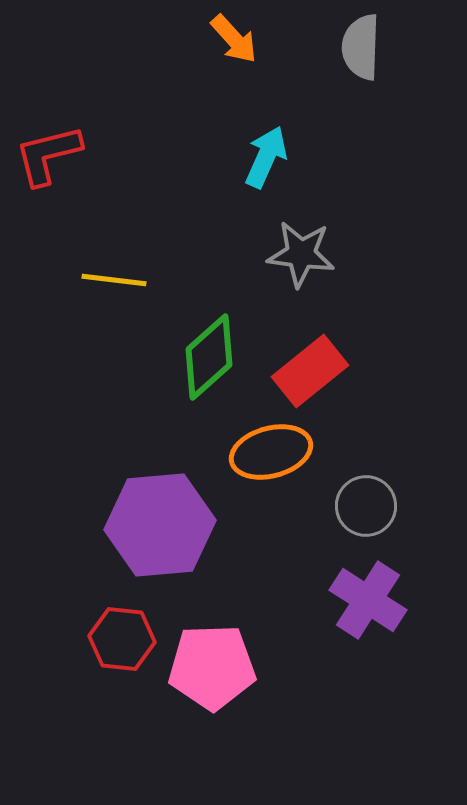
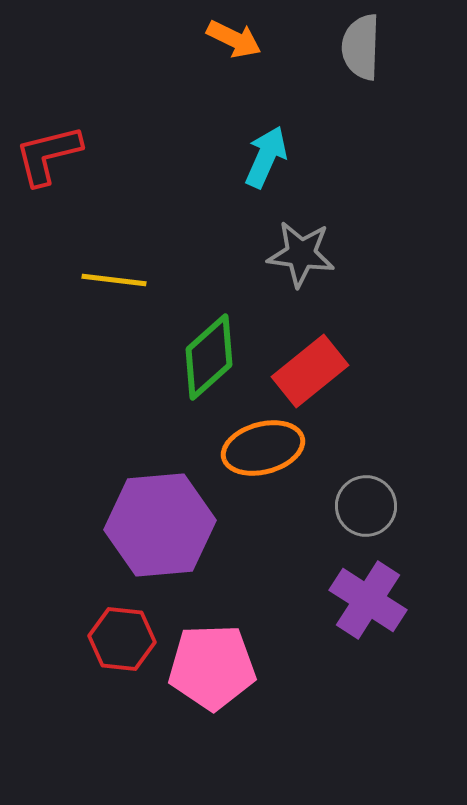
orange arrow: rotated 22 degrees counterclockwise
orange ellipse: moved 8 px left, 4 px up
